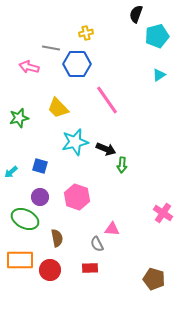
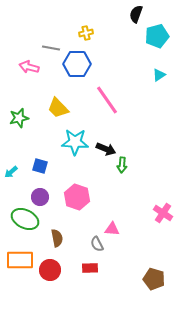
cyan star: rotated 16 degrees clockwise
